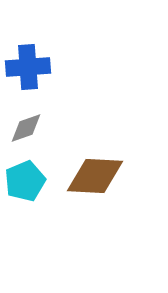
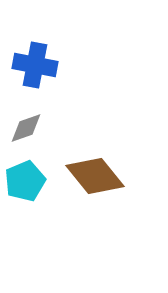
blue cross: moved 7 px right, 2 px up; rotated 15 degrees clockwise
brown diamond: rotated 48 degrees clockwise
